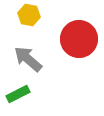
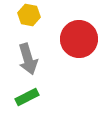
gray arrow: rotated 148 degrees counterclockwise
green rectangle: moved 9 px right, 3 px down
